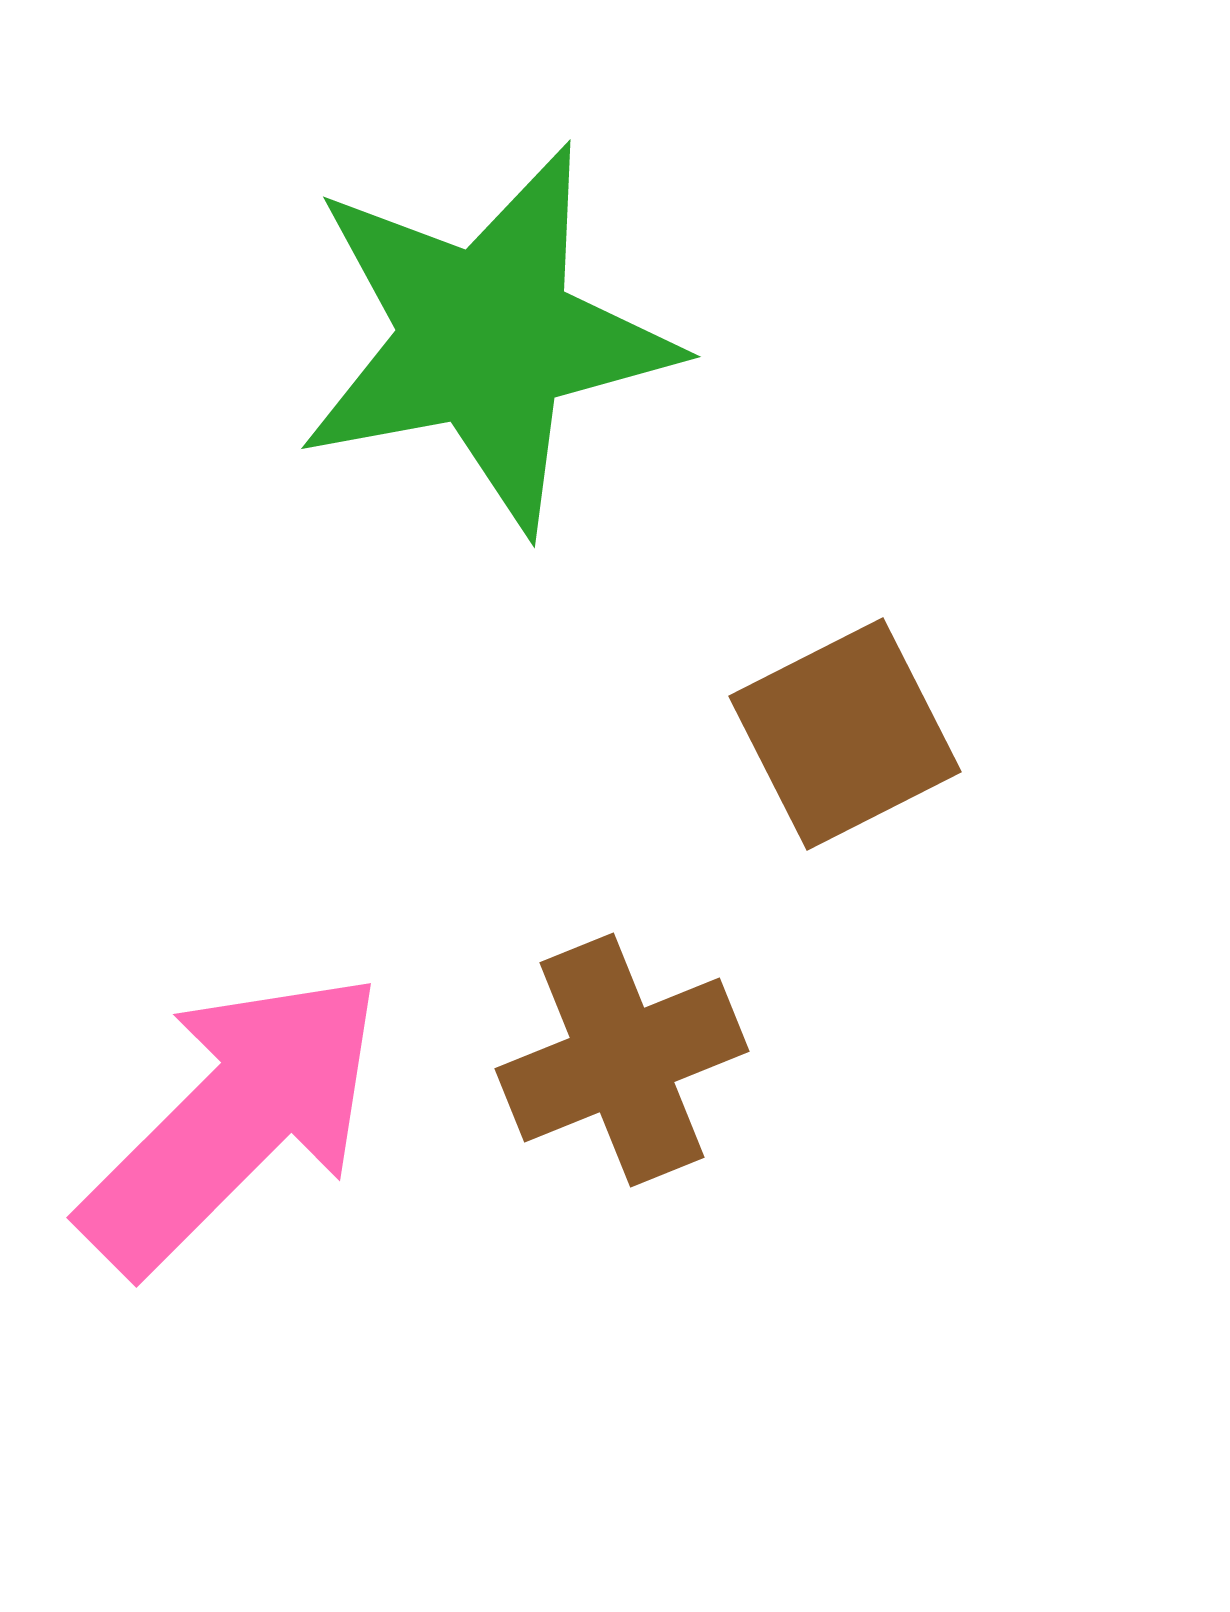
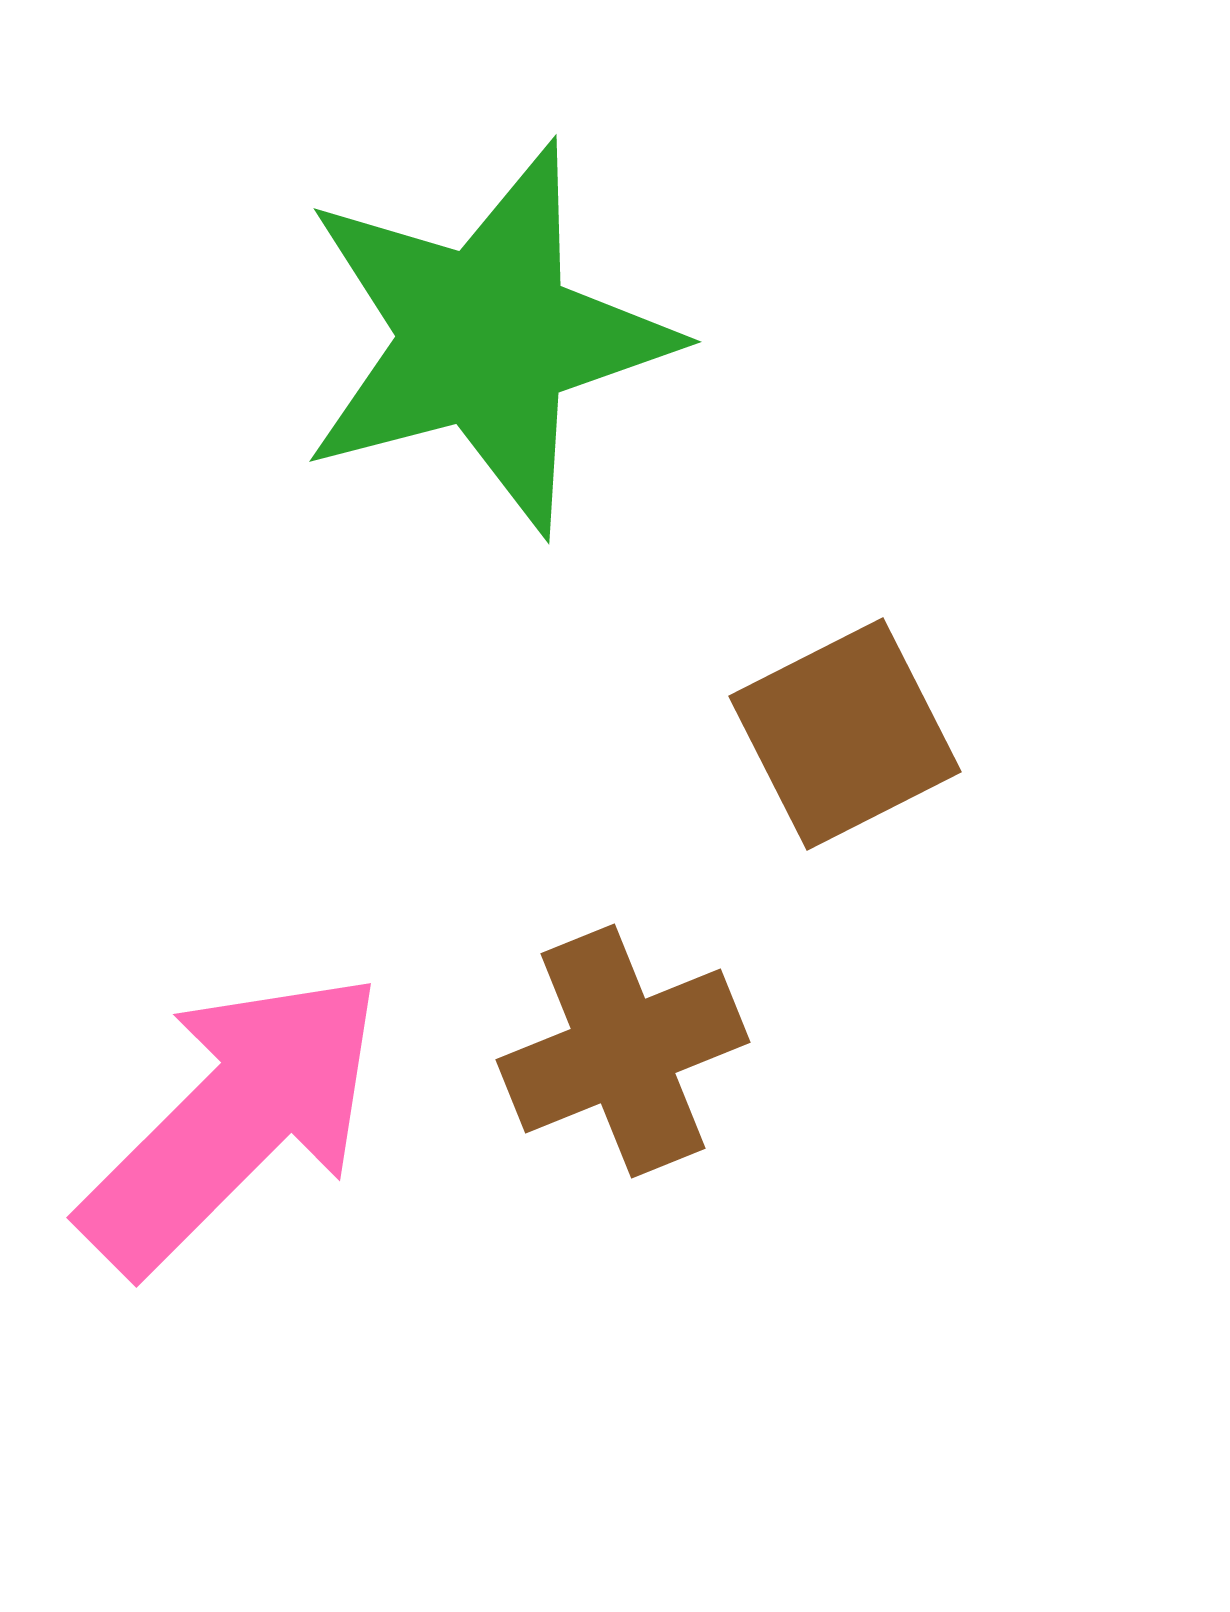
green star: rotated 4 degrees counterclockwise
brown cross: moved 1 px right, 9 px up
